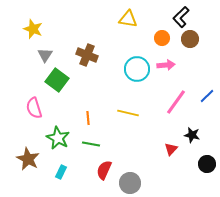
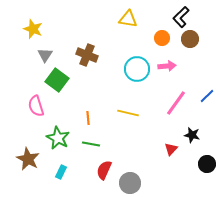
pink arrow: moved 1 px right, 1 px down
pink line: moved 1 px down
pink semicircle: moved 2 px right, 2 px up
